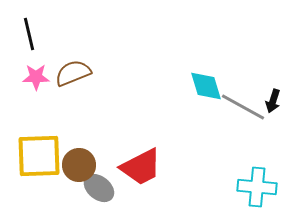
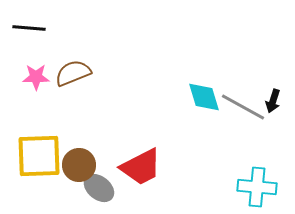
black line: moved 6 px up; rotated 72 degrees counterclockwise
cyan diamond: moved 2 px left, 11 px down
